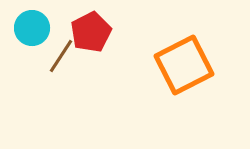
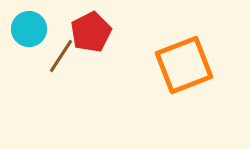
cyan circle: moved 3 px left, 1 px down
orange square: rotated 6 degrees clockwise
